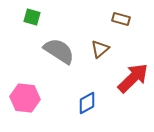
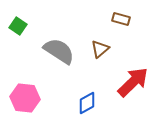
green square: moved 14 px left, 9 px down; rotated 18 degrees clockwise
red arrow: moved 4 px down
